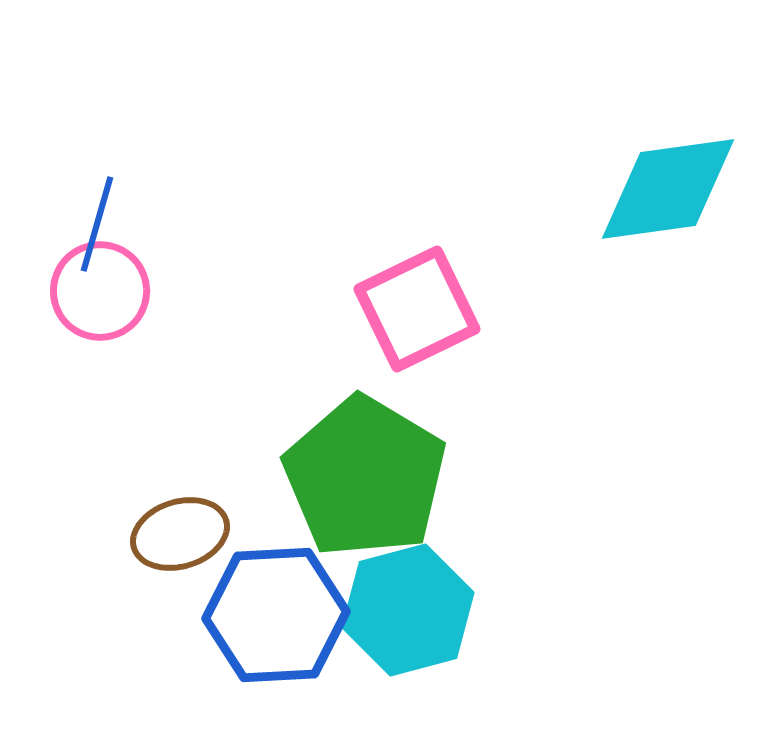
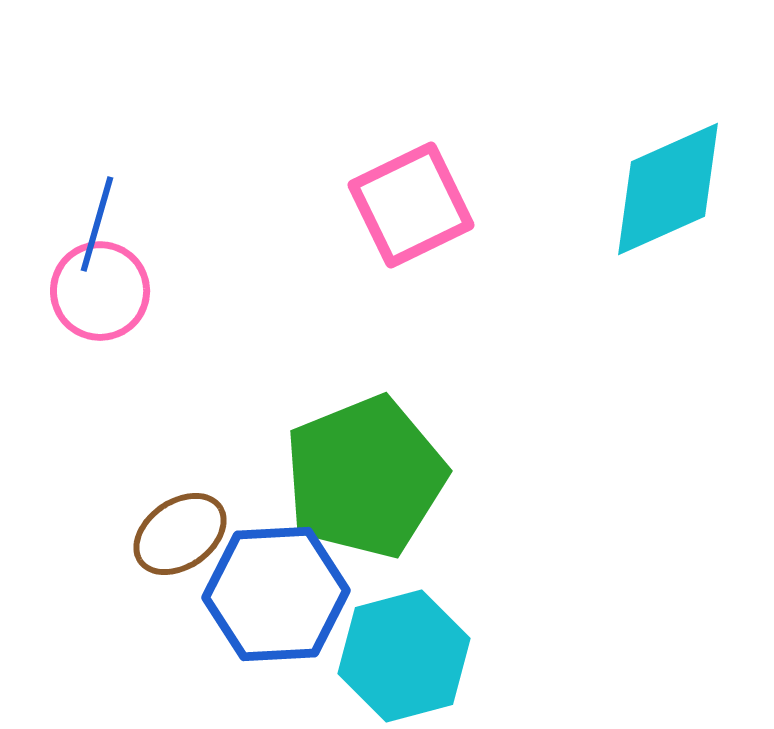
cyan diamond: rotated 16 degrees counterclockwise
pink square: moved 6 px left, 104 px up
green pentagon: rotated 19 degrees clockwise
brown ellipse: rotated 18 degrees counterclockwise
cyan hexagon: moved 4 px left, 46 px down
blue hexagon: moved 21 px up
